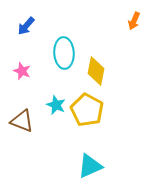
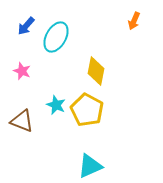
cyan ellipse: moved 8 px left, 16 px up; rotated 32 degrees clockwise
